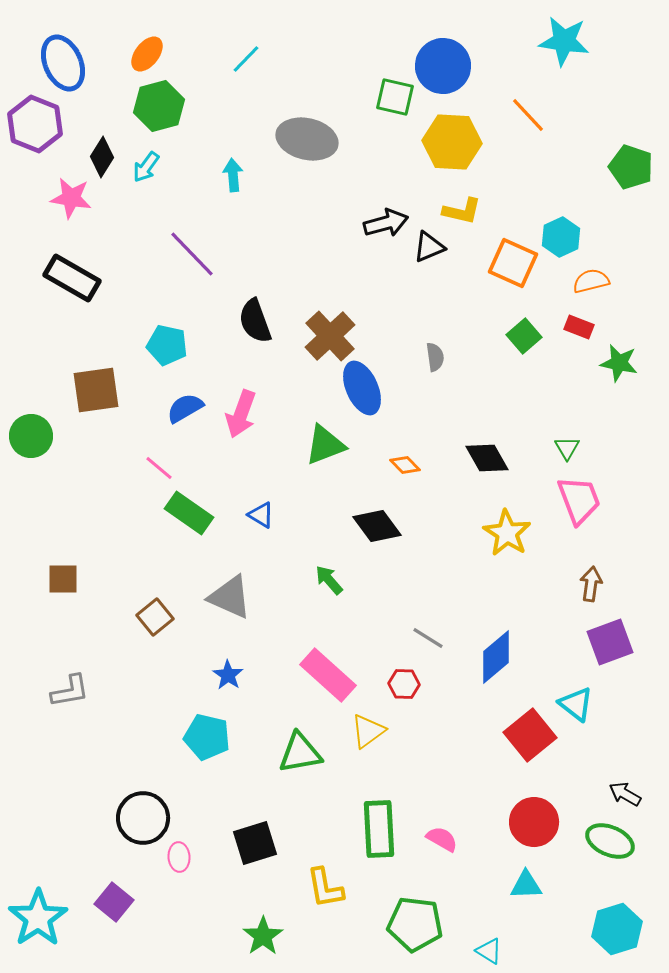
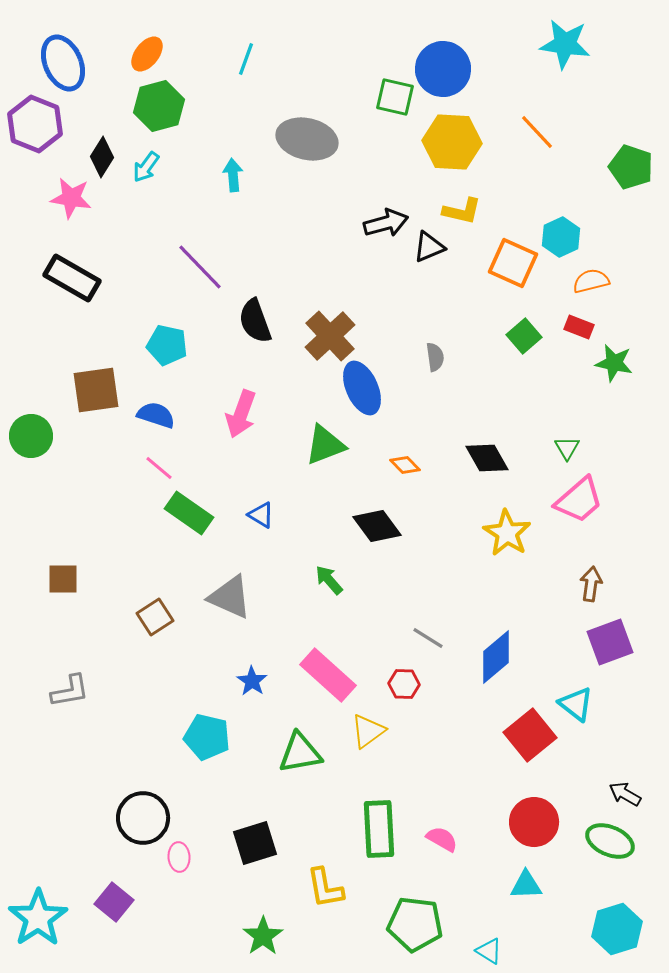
cyan star at (564, 41): moved 1 px right, 3 px down
cyan line at (246, 59): rotated 24 degrees counterclockwise
blue circle at (443, 66): moved 3 px down
orange line at (528, 115): moved 9 px right, 17 px down
purple line at (192, 254): moved 8 px right, 13 px down
green star at (619, 363): moved 5 px left
blue semicircle at (185, 408): moved 29 px left, 7 px down; rotated 48 degrees clockwise
pink trapezoid at (579, 500): rotated 70 degrees clockwise
brown square at (155, 617): rotated 6 degrees clockwise
blue star at (228, 675): moved 24 px right, 6 px down
